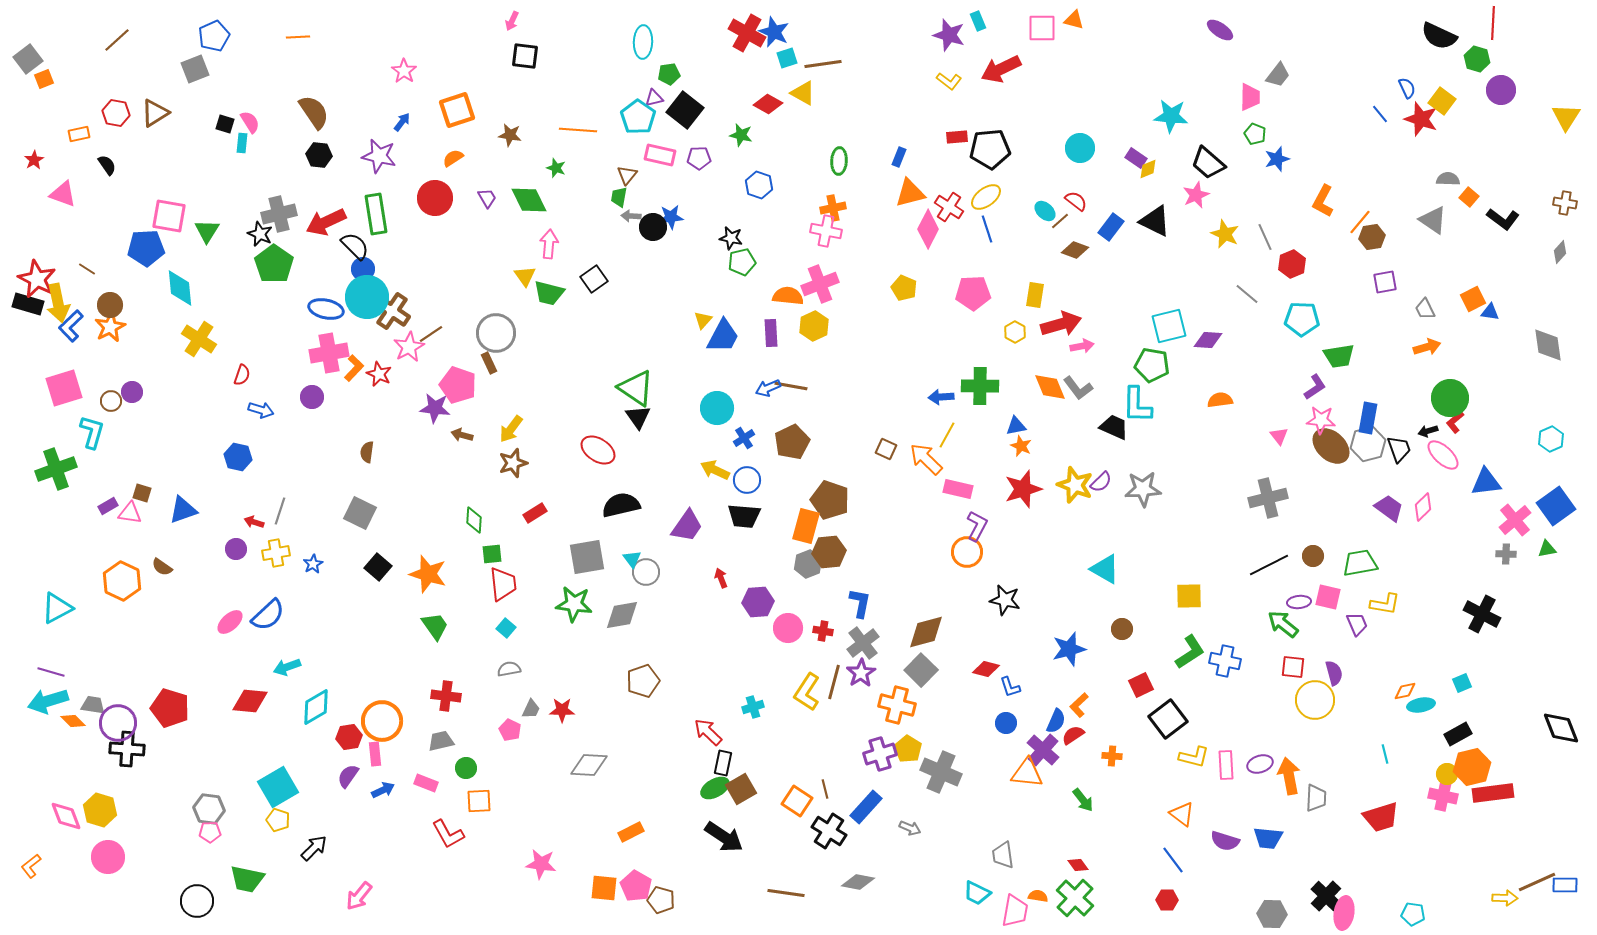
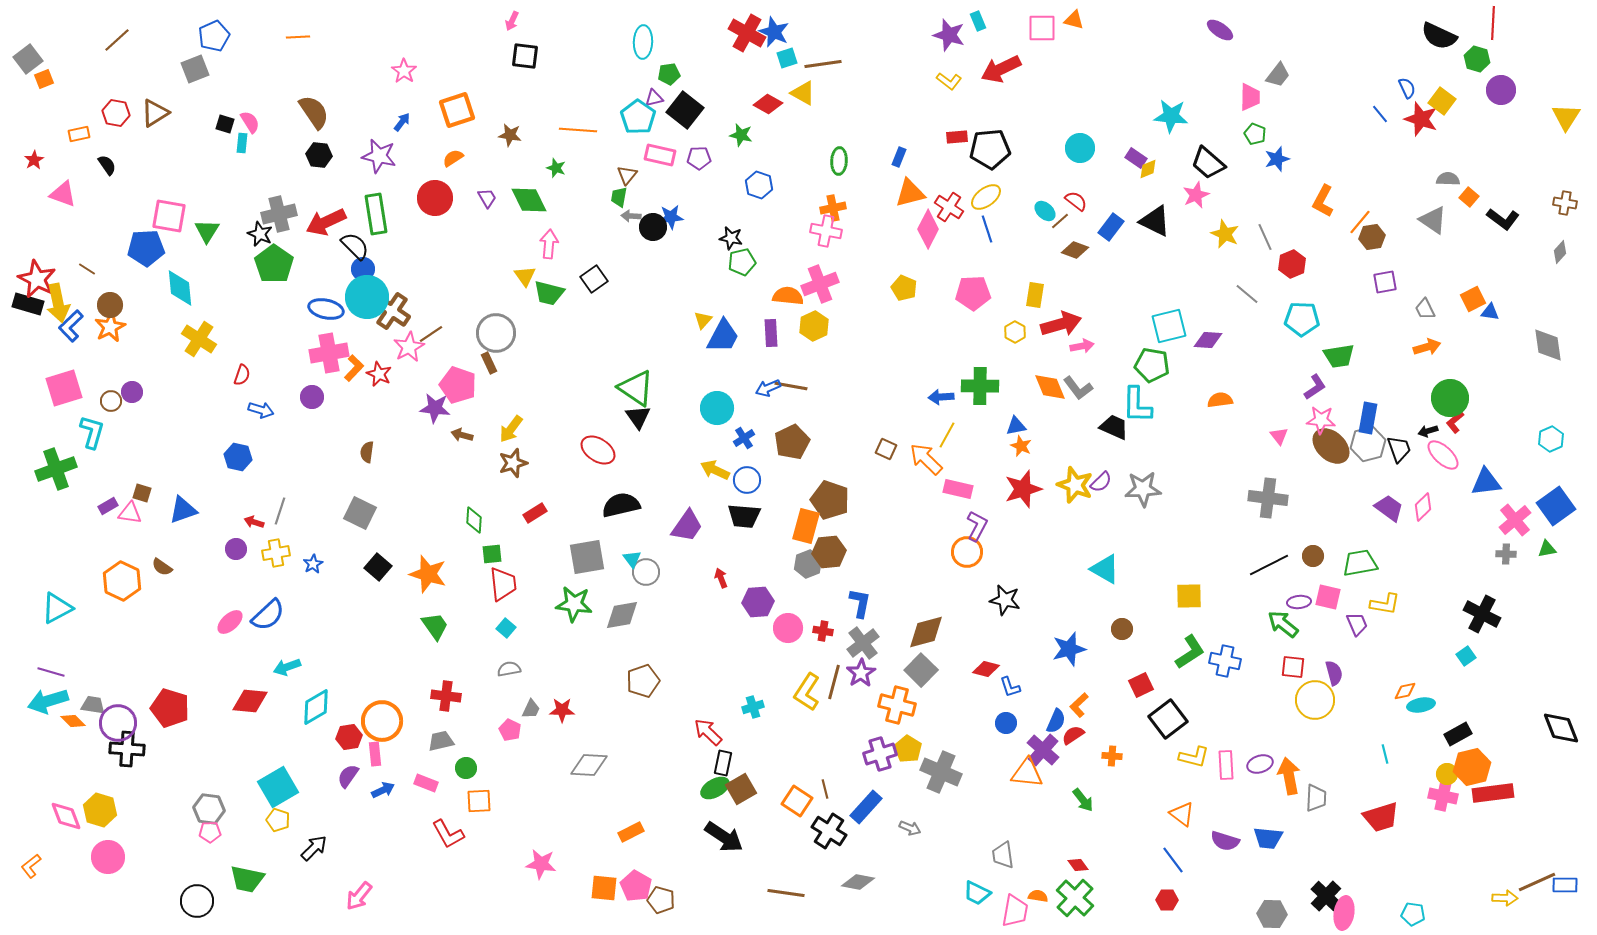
gray cross at (1268, 498): rotated 21 degrees clockwise
cyan square at (1462, 683): moved 4 px right, 27 px up; rotated 12 degrees counterclockwise
